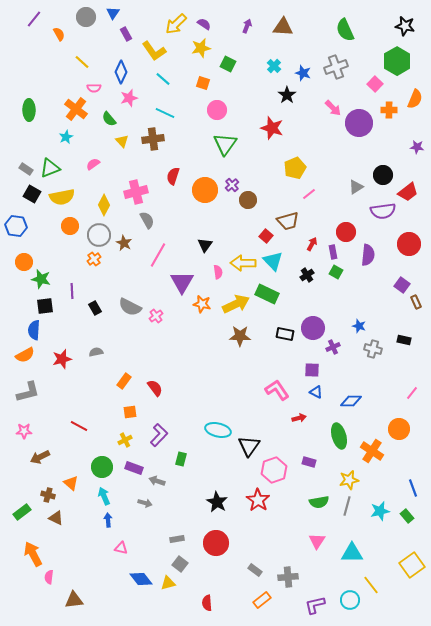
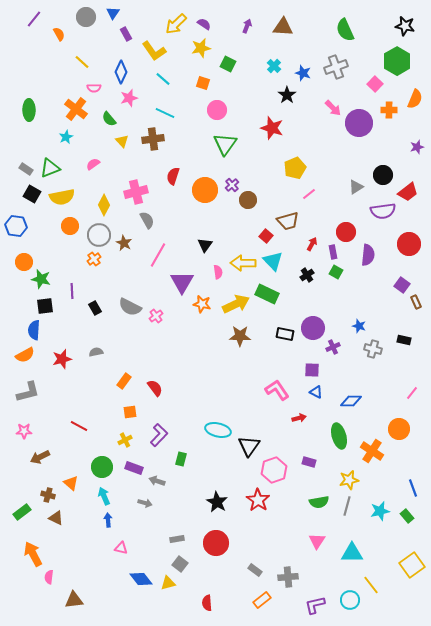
purple star at (417, 147): rotated 24 degrees counterclockwise
